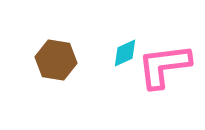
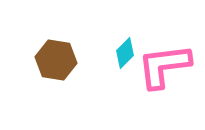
cyan diamond: rotated 20 degrees counterclockwise
